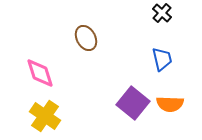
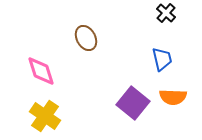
black cross: moved 4 px right
pink diamond: moved 1 px right, 2 px up
orange semicircle: moved 3 px right, 7 px up
